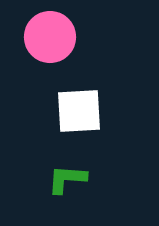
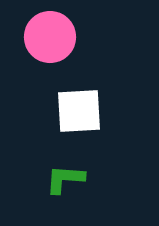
green L-shape: moved 2 px left
